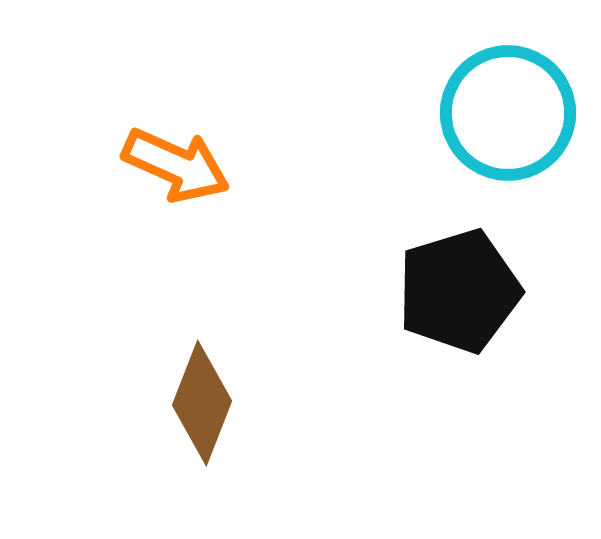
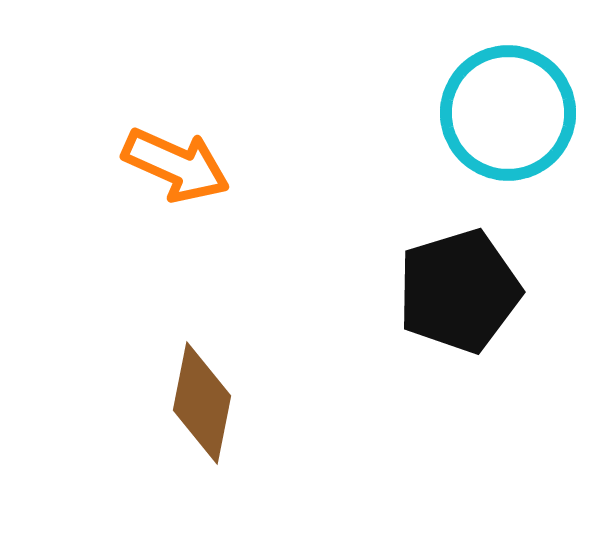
brown diamond: rotated 10 degrees counterclockwise
